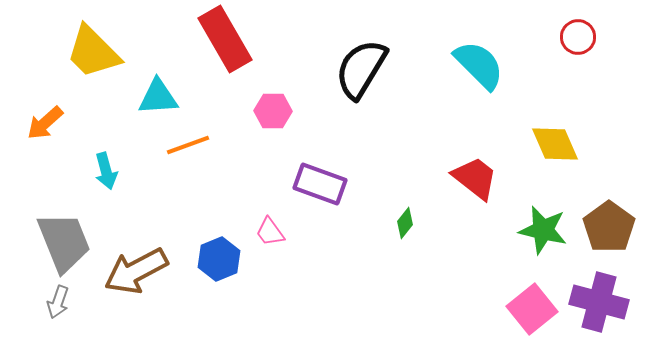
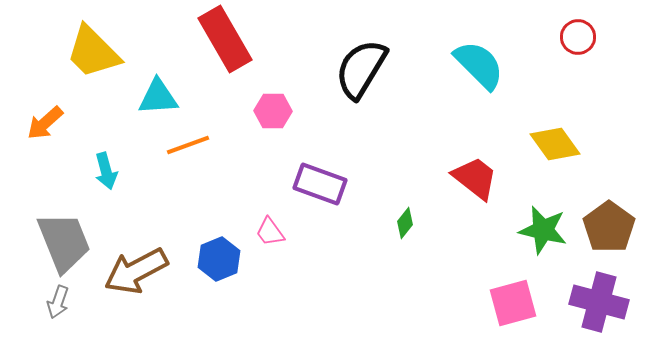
yellow diamond: rotated 12 degrees counterclockwise
pink square: moved 19 px left, 6 px up; rotated 24 degrees clockwise
